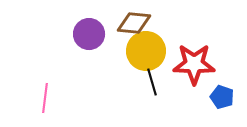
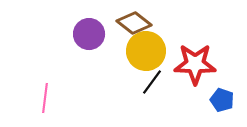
brown diamond: rotated 32 degrees clockwise
red star: moved 1 px right
black line: rotated 52 degrees clockwise
blue pentagon: moved 3 px down
